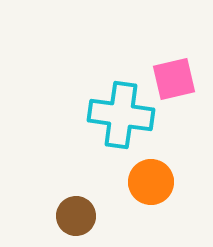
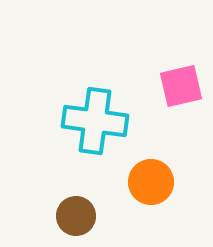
pink square: moved 7 px right, 7 px down
cyan cross: moved 26 px left, 6 px down
